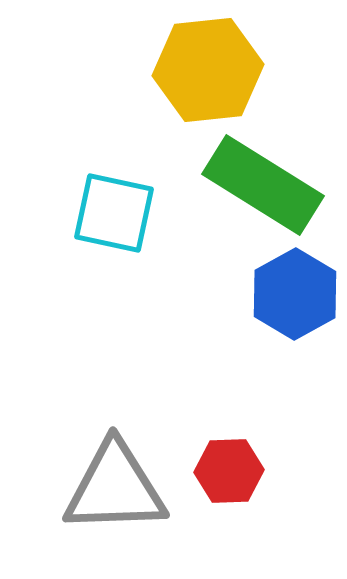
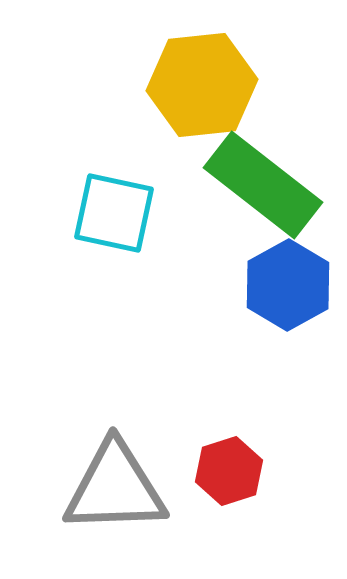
yellow hexagon: moved 6 px left, 15 px down
green rectangle: rotated 6 degrees clockwise
blue hexagon: moved 7 px left, 9 px up
red hexagon: rotated 16 degrees counterclockwise
